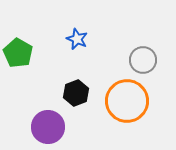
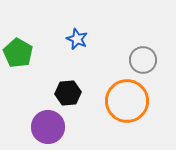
black hexagon: moved 8 px left; rotated 15 degrees clockwise
